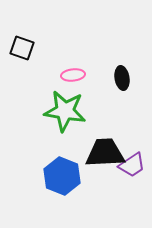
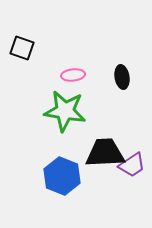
black ellipse: moved 1 px up
